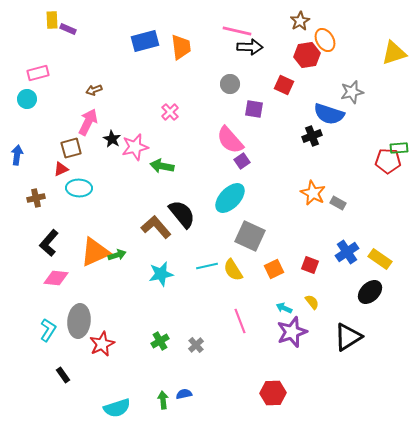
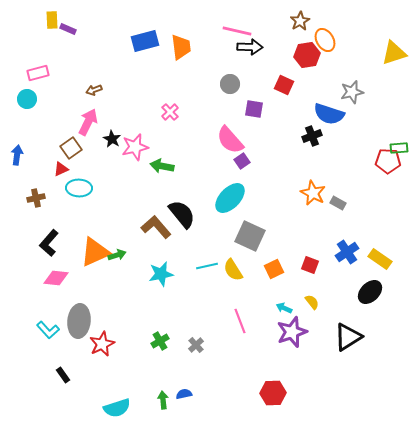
brown square at (71, 148): rotated 20 degrees counterclockwise
cyan L-shape at (48, 330): rotated 105 degrees clockwise
